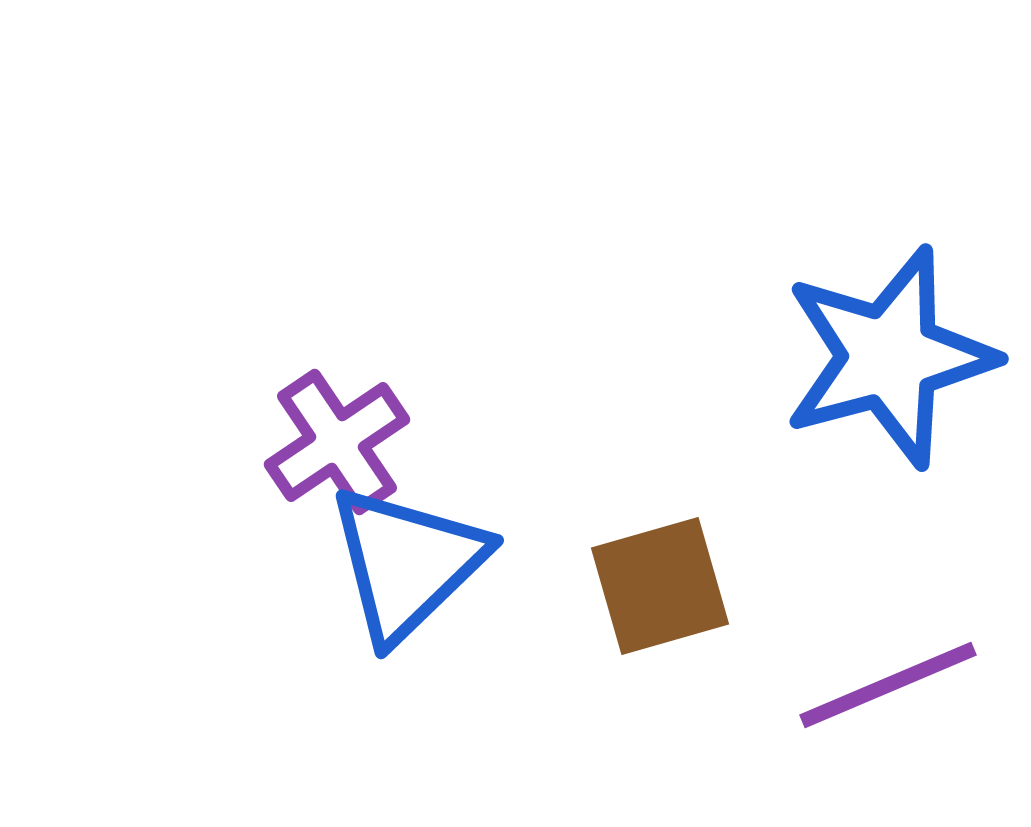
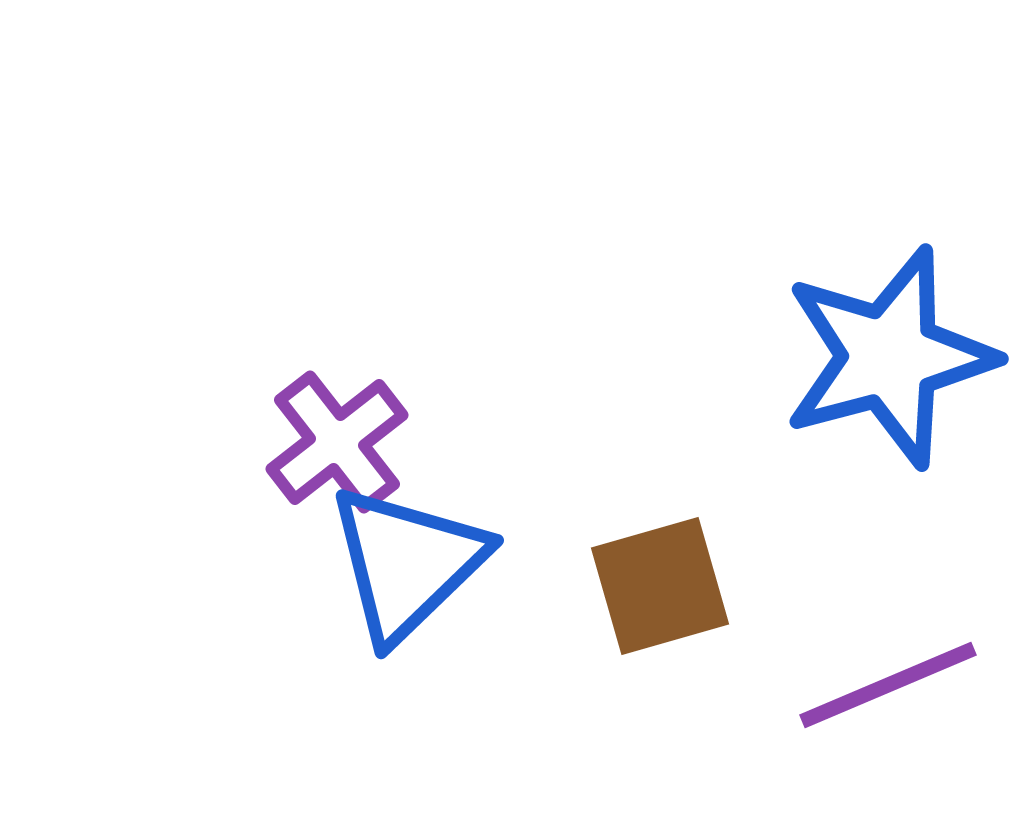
purple cross: rotated 4 degrees counterclockwise
